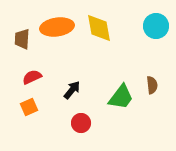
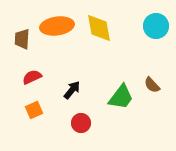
orange ellipse: moved 1 px up
brown semicircle: rotated 144 degrees clockwise
orange square: moved 5 px right, 3 px down
